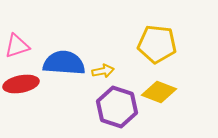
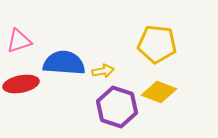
pink triangle: moved 2 px right, 5 px up
